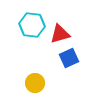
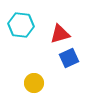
cyan hexagon: moved 11 px left
yellow circle: moved 1 px left
